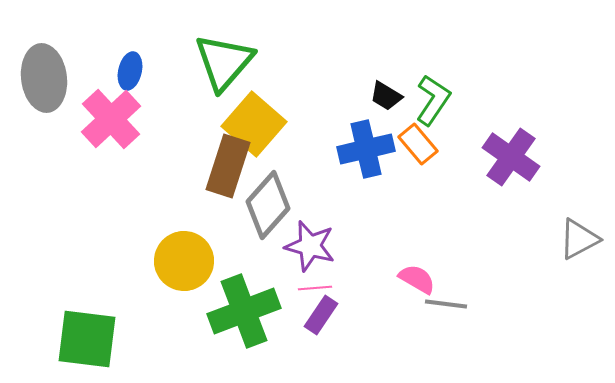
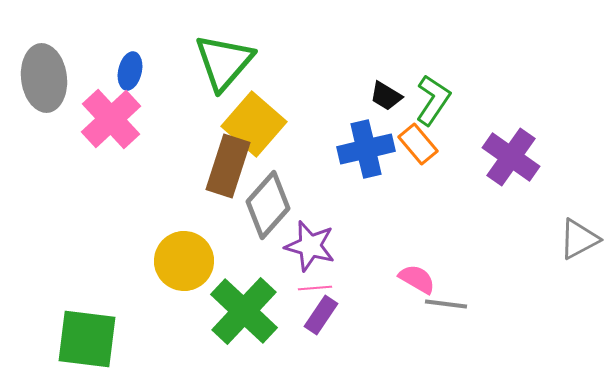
green cross: rotated 26 degrees counterclockwise
